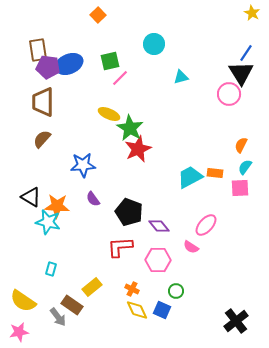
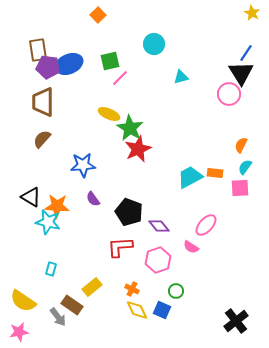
pink hexagon at (158, 260): rotated 20 degrees counterclockwise
